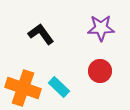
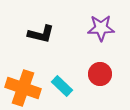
black L-shape: rotated 140 degrees clockwise
red circle: moved 3 px down
cyan rectangle: moved 3 px right, 1 px up
